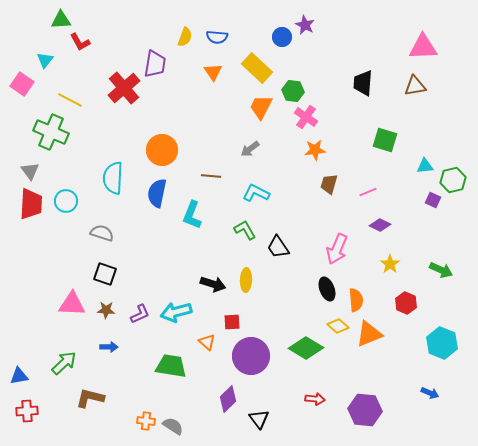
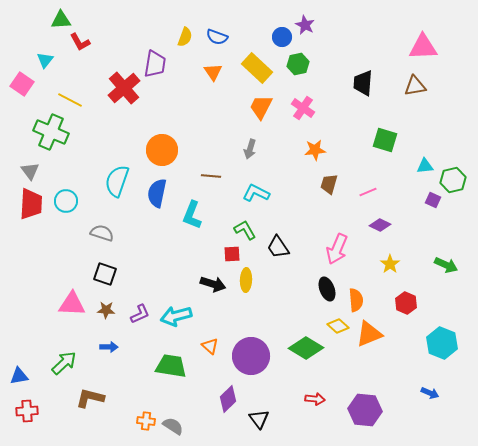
blue semicircle at (217, 37): rotated 15 degrees clockwise
green hexagon at (293, 91): moved 5 px right, 27 px up; rotated 20 degrees counterclockwise
pink cross at (306, 117): moved 3 px left, 9 px up
gray arrow at (250, 149): rotated 36 degrees counterclockwise
cyan semicircle at (113, 178): moved 4 px right, 3 px down; rotated 16 degrees clockwise
green arrow at (441, 270): moved 5 px right, 5 px up
cyan arrow at (176, 312): moved 4 px down
red square at (232, 322): moved 68 px up
orange triangle at (207, 342): moved 3 px right, 4 px down
